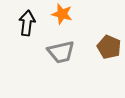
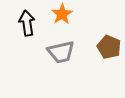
orange star: rotated 25 degrees clockwise
black arrow: rotated 15 degrees counterclockwise
